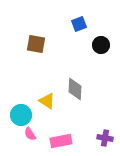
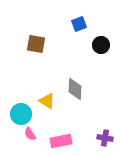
cyan circle: moved 1 px up
